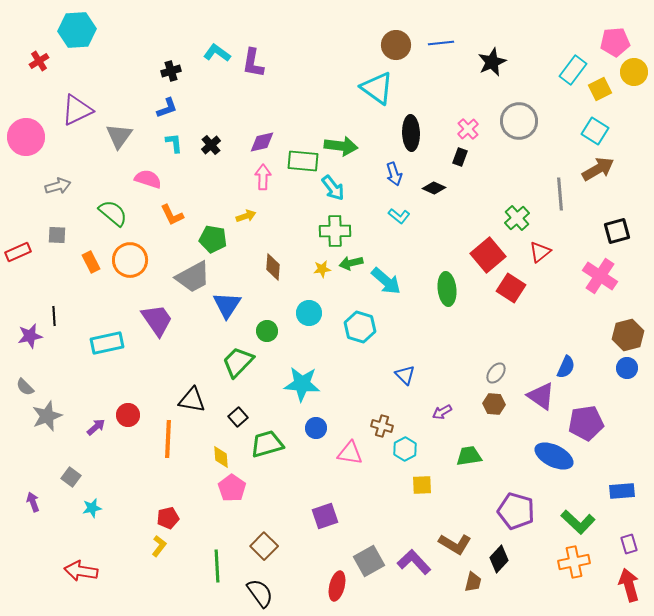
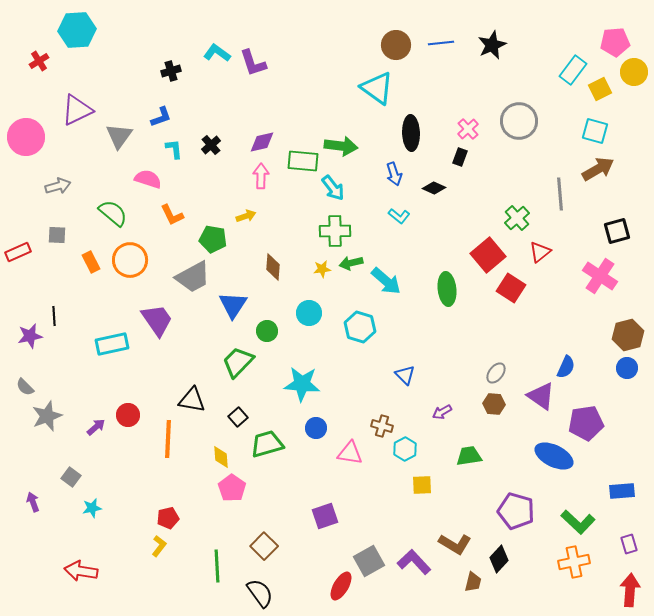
black star at (492, 62): moved 17 px up
purple L-shape at (253, 63): rotated 28 degrees counterclockwise
blue L-shape at (167, 108): moved 6 px left, 9 px down
cyan square at (595, 131): rotated 16 degrees counterclockwise
cyan L-shape at (174, 143): moved 6 px down
pink arrow at (263, 177): moved 2 px left, 1 px up
blue triangle at (227, 305): moved 6 px right
cyan rectangle at (107, 343): moved 5 px right, 1 px down
red arrow at (629, 585): moved 1 px right, 5 px down; rotated 20 degrees clockwise
red ellipse at (337, 586): moved 4 px right; rotated 16 degrees clockwise
